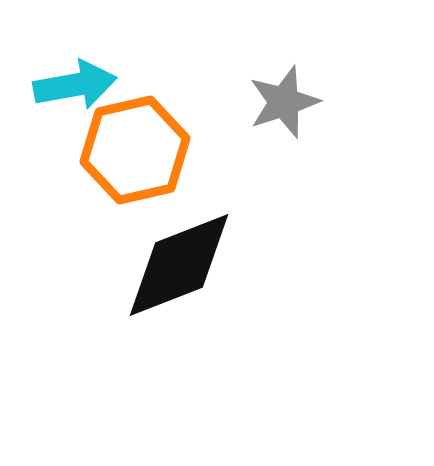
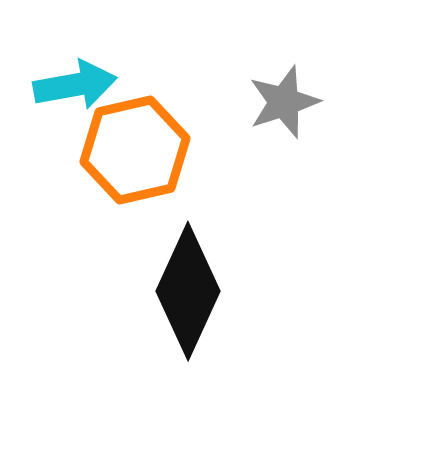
black diamond: moved 9 px right, 26 px down; rotated 44 degrees counterclockwise
